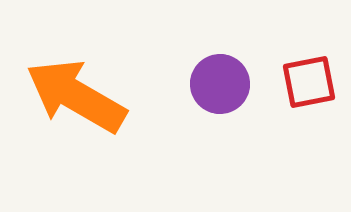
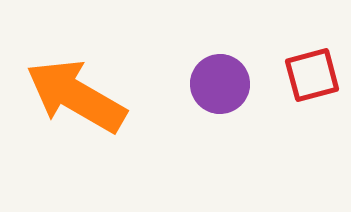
red square: moved 3 px right, 7 px up; rotated 4 degrees counterclockwise
